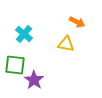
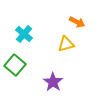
yellow triangle: rotated 24 degrees counterclockwise
green square: rotated 35 degrees clockwise
purple star: moved 19 px right, 2 px down
